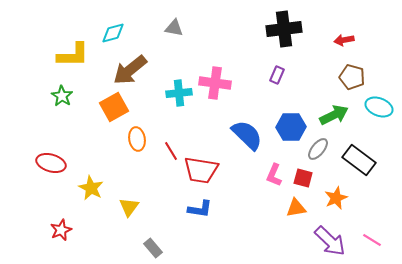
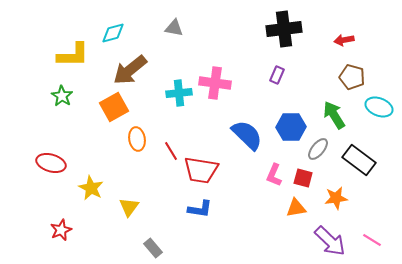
green arrow: rotated 96 degrees counterclockwise
orange star: rotated 15 degrees clockwise
